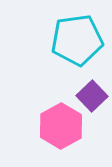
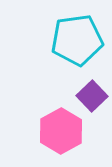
pink hexagon: moved 5 px down
